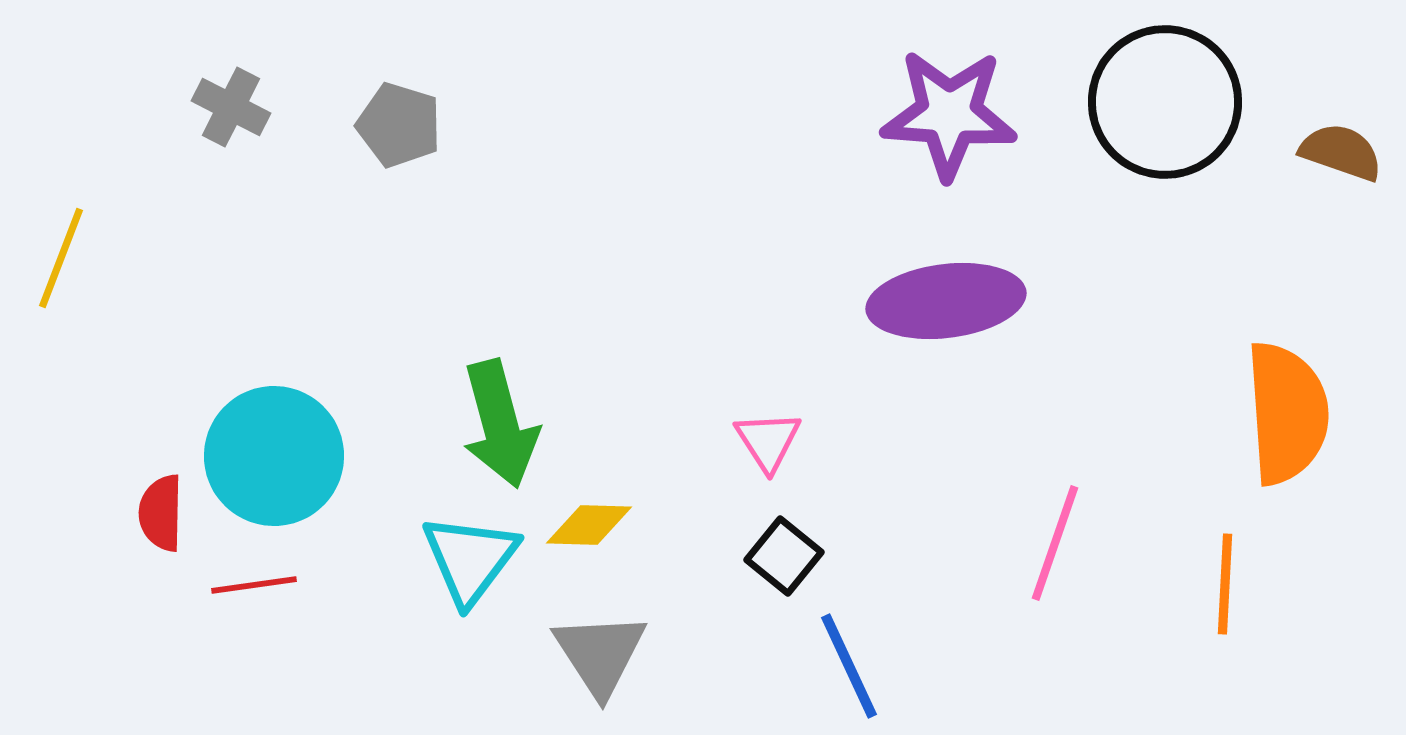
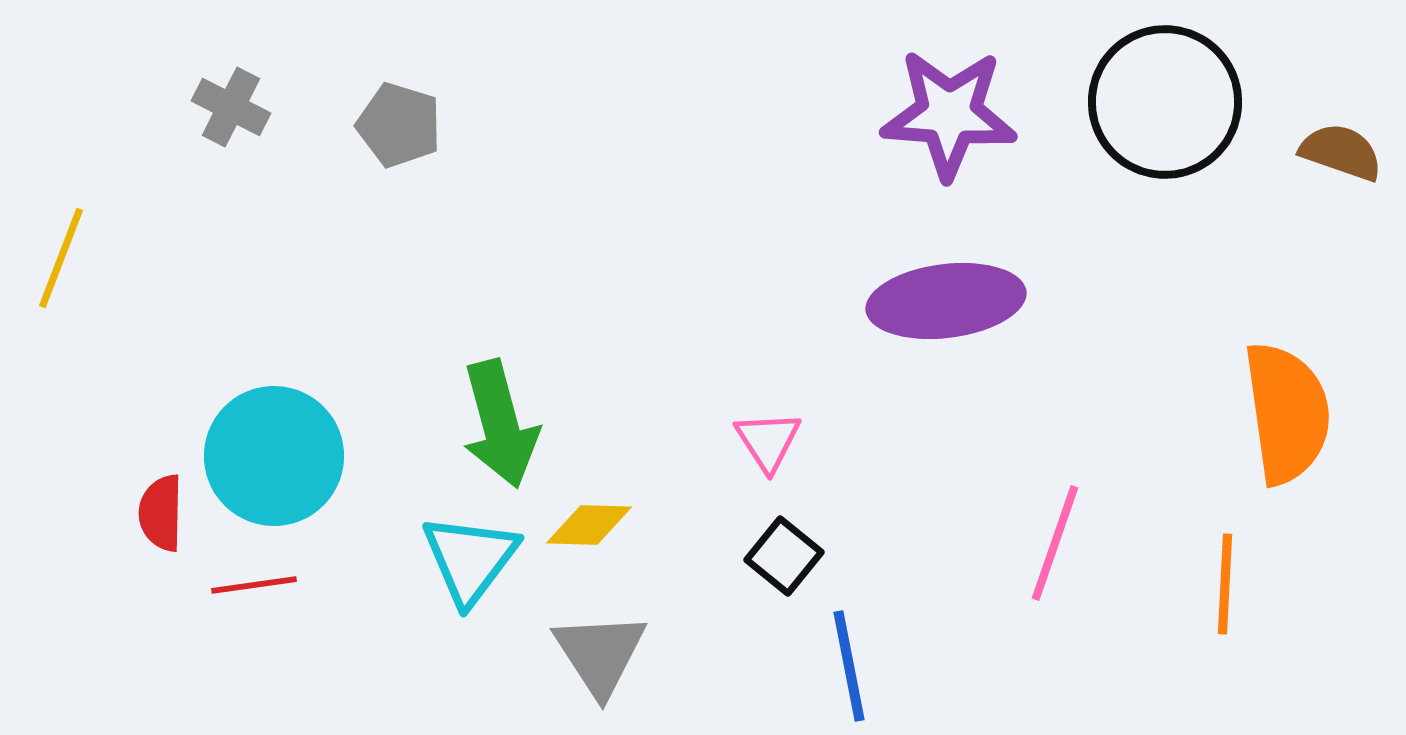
orange semicircle: rotated 4 degrees counterclockwise
blue line: rotated 14 degrees clockwise
